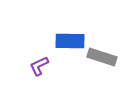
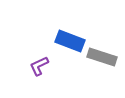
blue rectangle: rotated 20 degrees clockwise
